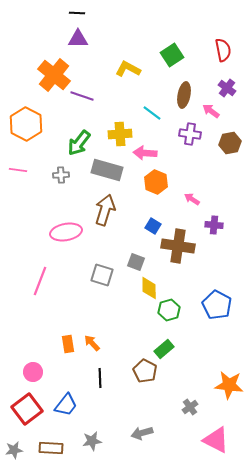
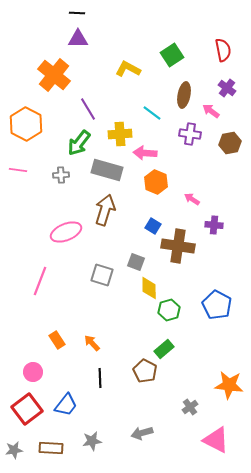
purple line at (82, 96): moved 6 px right, 13 px down; rotated 40 degrees clockwise
pink ellipse at (66, 232): rotated 12 degrees counterclockwise
orange rectangle at (68, 344): moved 11 px left, 4 px up; rotated 24 degrees counterclockwise
